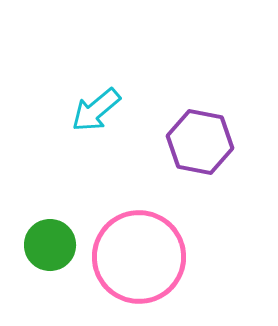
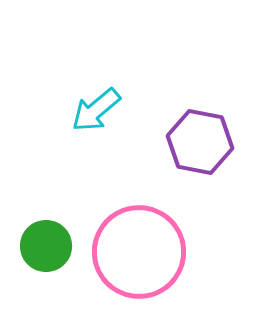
green circle: moved 4 px left, 1 px down
pink circle: moved 5 px up
